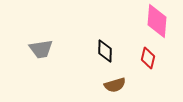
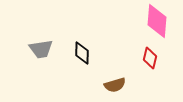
black diamond: moved 23 px left, 2 px down
red diamond: moved 2 px right
